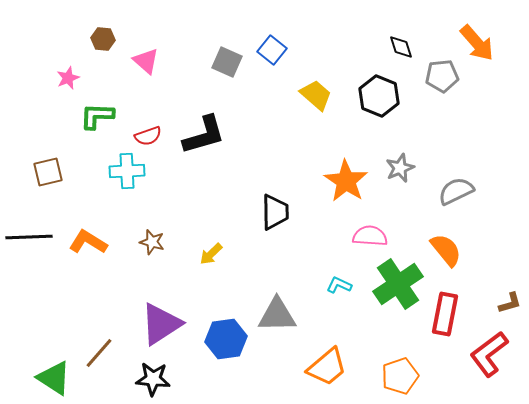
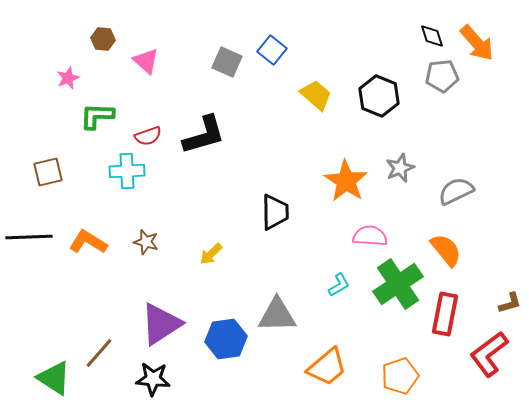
black diamond: moved 31 px right, 11 px up
brown star: moved 6 px left
cyan L-shape: rotated 125 degrees clockwise
